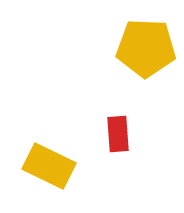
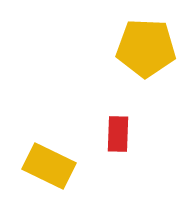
red rectangle: rotated 6 degrees clockwise
